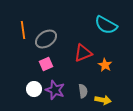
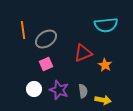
cyan semicircle: rotated 35 degrees counterclockwise
purple star: moved 4 px right
